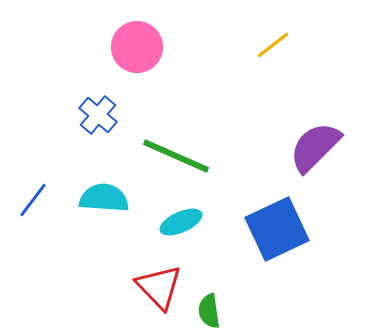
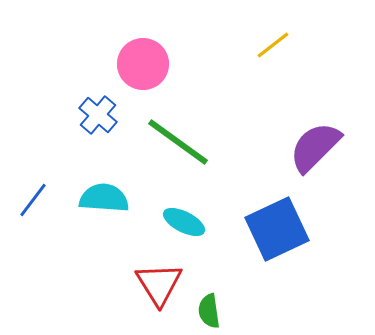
pink circle: moved 6 px right, 17 px down
green line: moved 2 px right, 14 px up; rotated 12 degrees clockwise
cyan ellipse: moved 3 px right; rotated 51 degrees clockwise
red triangle: moved 3 px up; rotated 12 degrees clockwise
